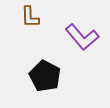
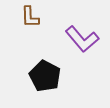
purple L-shape: moved 2 px down
